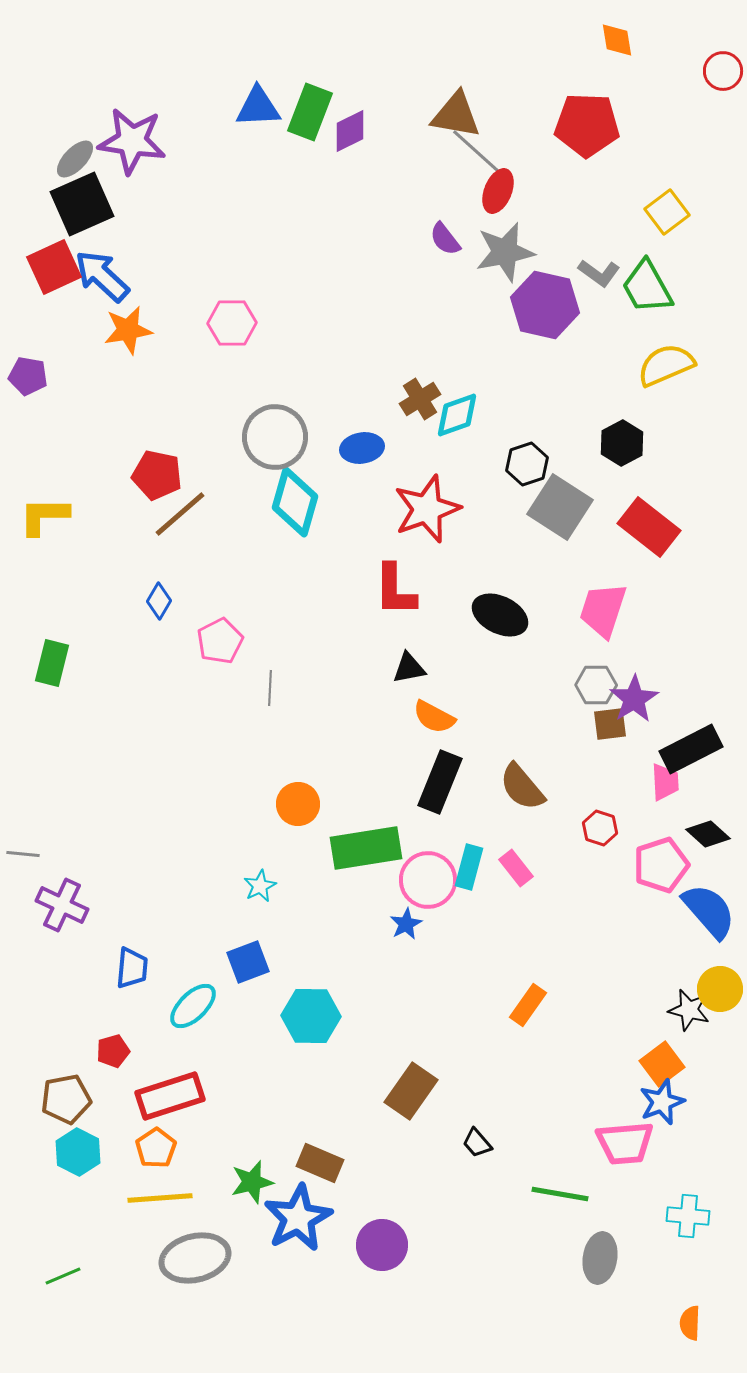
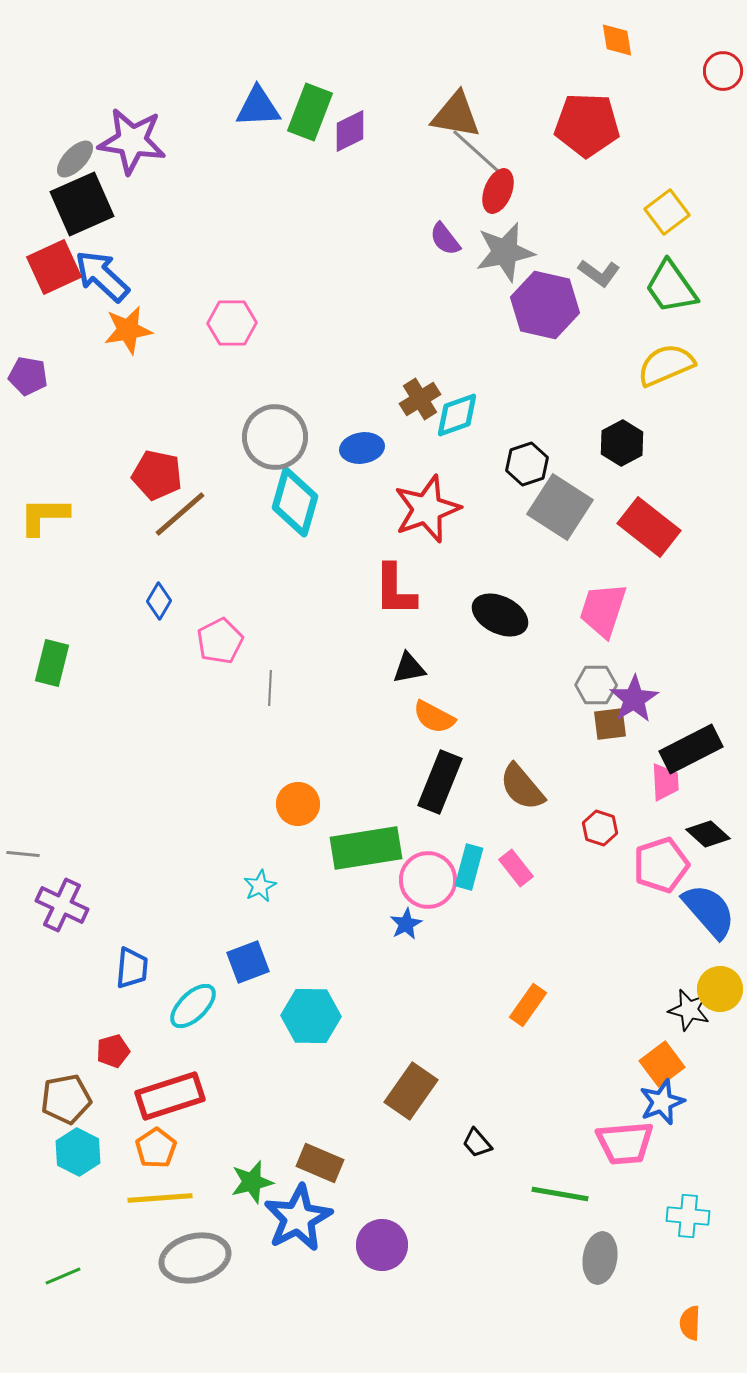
green trapezoid at (647, 287): moved 24 px right; rotated 6 degrees counterclockwise
